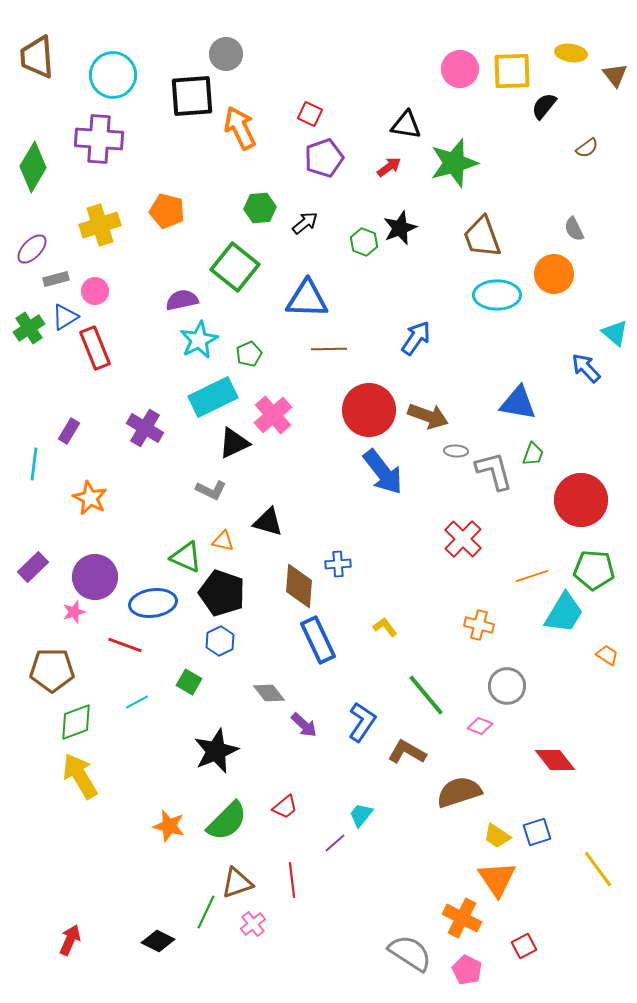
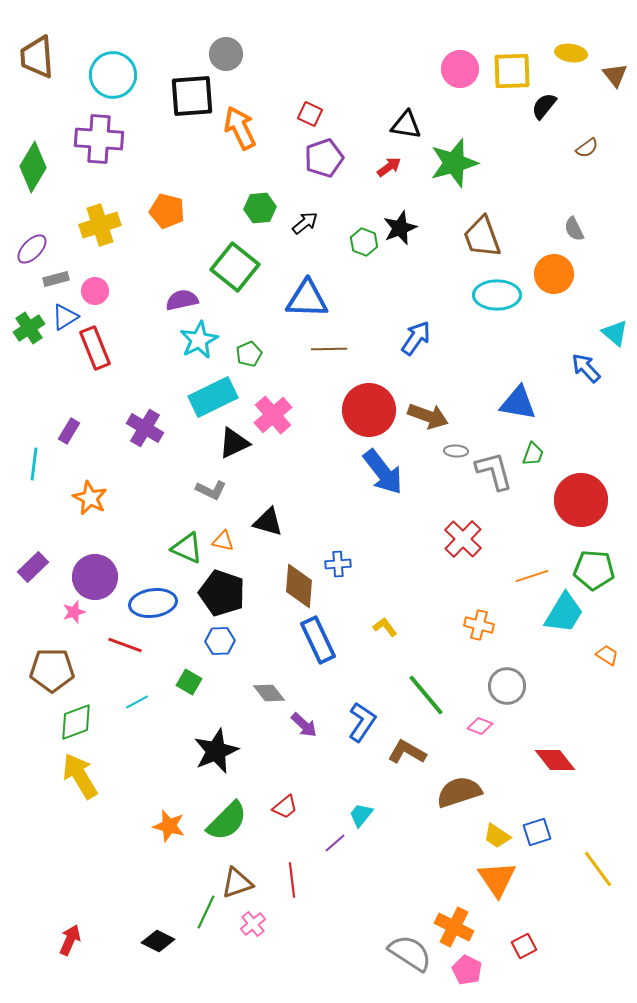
green triangle at (186, 557): moved 1 px right, 9 px up
blue hexagon at (220, 641): rotated 24 degrees clockwise
orange cross at (462, 918): moved 8 px left, 9 px down
